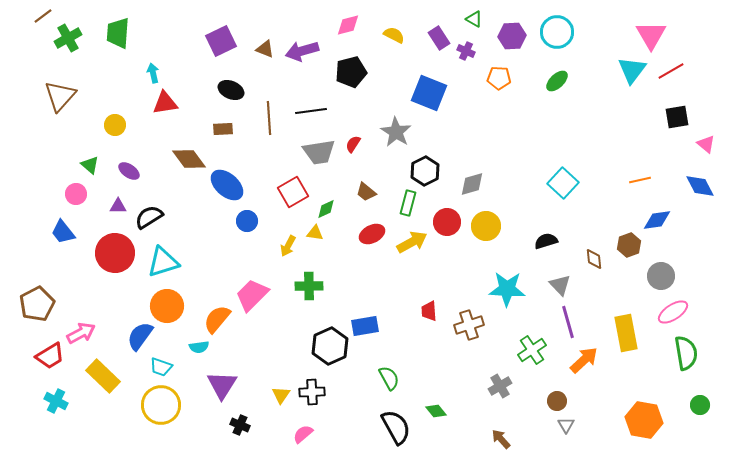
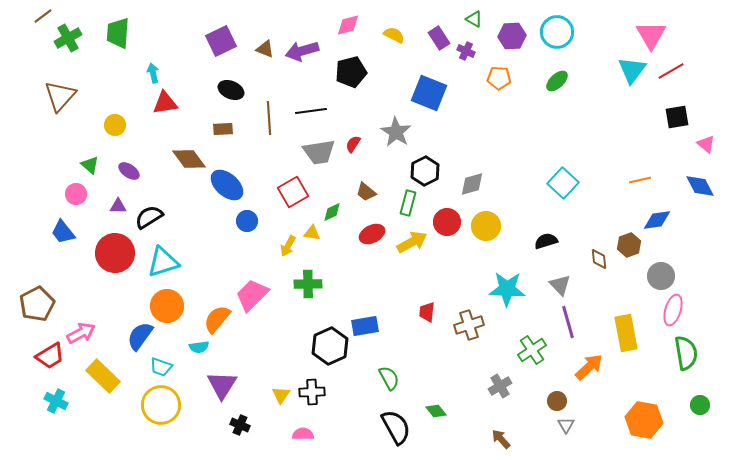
green diamond at (326, 209): moved 6 px right, 3 px down
yellow triangle at (315, 233): moved 3 px left
brown diamond at (594, 259): moved 5 px right
green cross at (309, 286): moved 1 px left, 2 px up
red trapezoid at (429, 311): moved 2 px left, 1 px down; rotated 10 degrees clockwise
pink ellipse at (673, 312): moved 2 px up; rotated 40 degrees counterclockwise
orange arrow at (584, 360): moved 5 px right, 7 px down
pink semicircle at (303, 434): rotated 40 degrees clockwise
